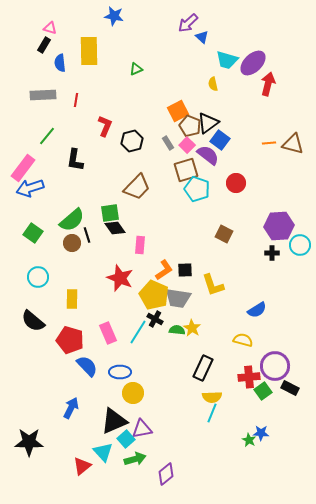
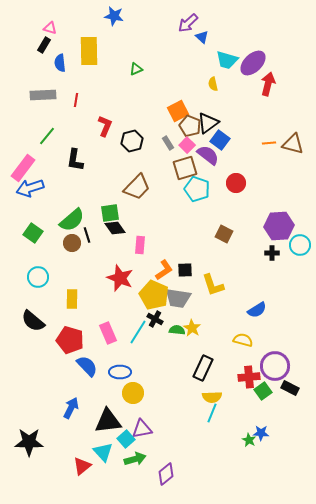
brown square at (186, 170): moved 1 px left, 2 px up
black triangle at (114, 421): moved 6 px left; rotated 16 degrees clockwise
